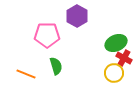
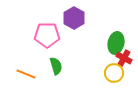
purple hexagon: moved 3 px left, 2 px down
green ellipse: rotated 55 degrees counterclockwise
